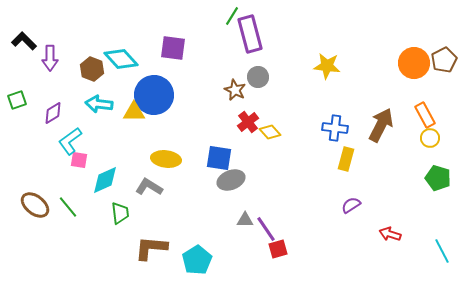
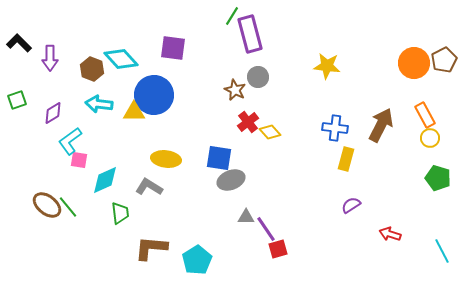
black L-shape at (24, 41): moved 5 px left, 2 px down
brown ellipse at (35, 205): moved 12 px right
gray triangle at (245, 220): moved 1 px right, 3 px up
